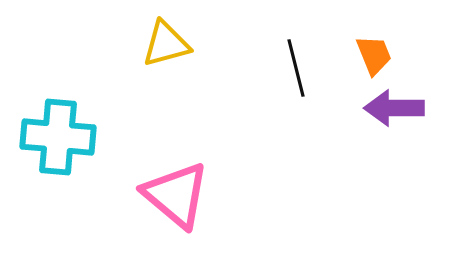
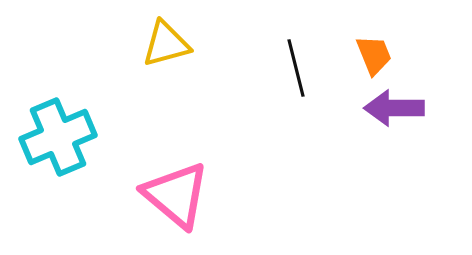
cyan cross: rotated 28 degrees counterclockwise
